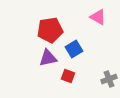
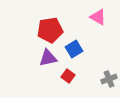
red square: rotated 16 degrees clockwise
